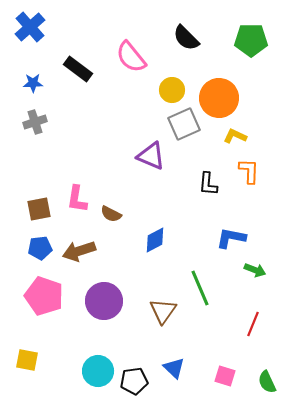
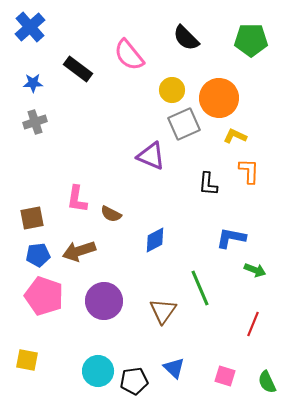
pink semicircle: moved 2 px left, 2 px up
brown square: moved 7 px left, 9 px down
blue pentagon: moved 2 px left, 7 px down
